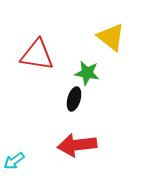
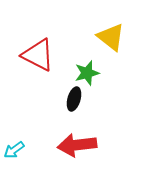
red triangle: moved 1 px right; rotated 18 degrees clockwise
green star: rotated 25 degrees counterclockwise
cyan arrow: moved 11 px up
